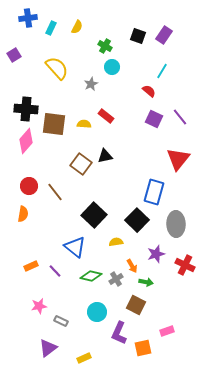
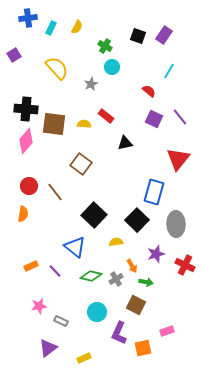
cyan line at (162, 71): moved 7 px right
black triangle at (105, 156): moved 20 px right, 13 px up
